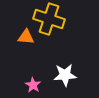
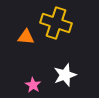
yellow cross: moved 7 px right, 4 px down
white star: rotated 15 degrees counterclockwise
